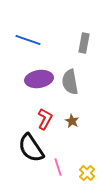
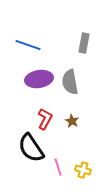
blue line: moved 5 px down
yellow cross: moved 4 px left, 3 px up; rotated 28 degrees counterclockwise
